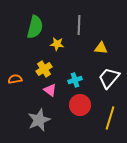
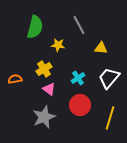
gray line: rotated 30 degrees counterclockwise
yellow star: moved 1 px right, 1 px down
cyan cross: moved 3 px right, 2 px up; rotated 16 degrees counterclockwise
pink triangle: moved 1 px left, 1 px up
gray star: moved 5 px right, 3 px up
